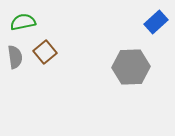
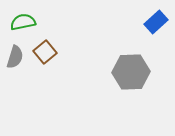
gray semicircle: rotated 25 degrees clockwise
gray hexagon: moved 5 px down
